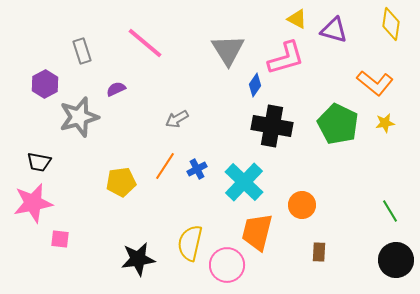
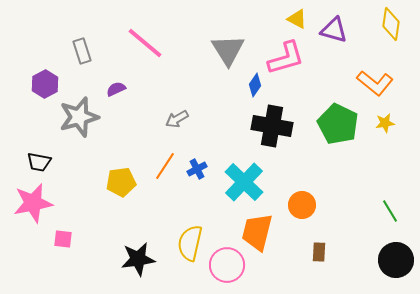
pink square: moved 3 px right
